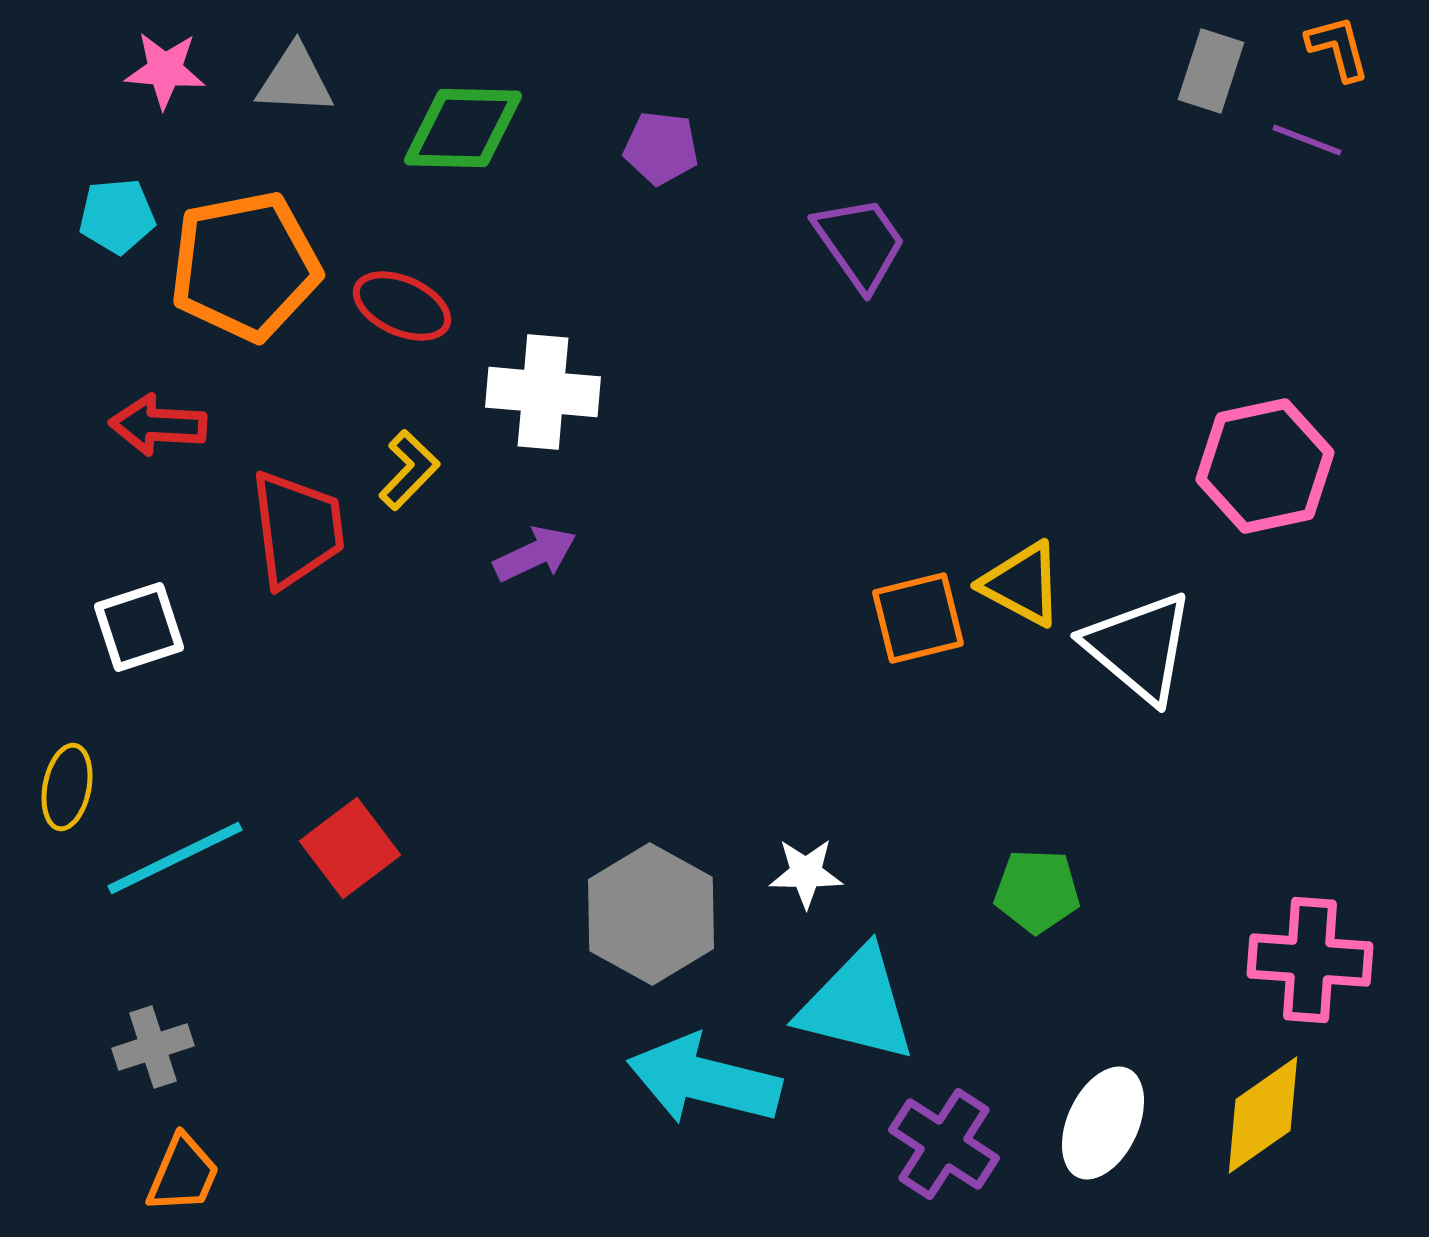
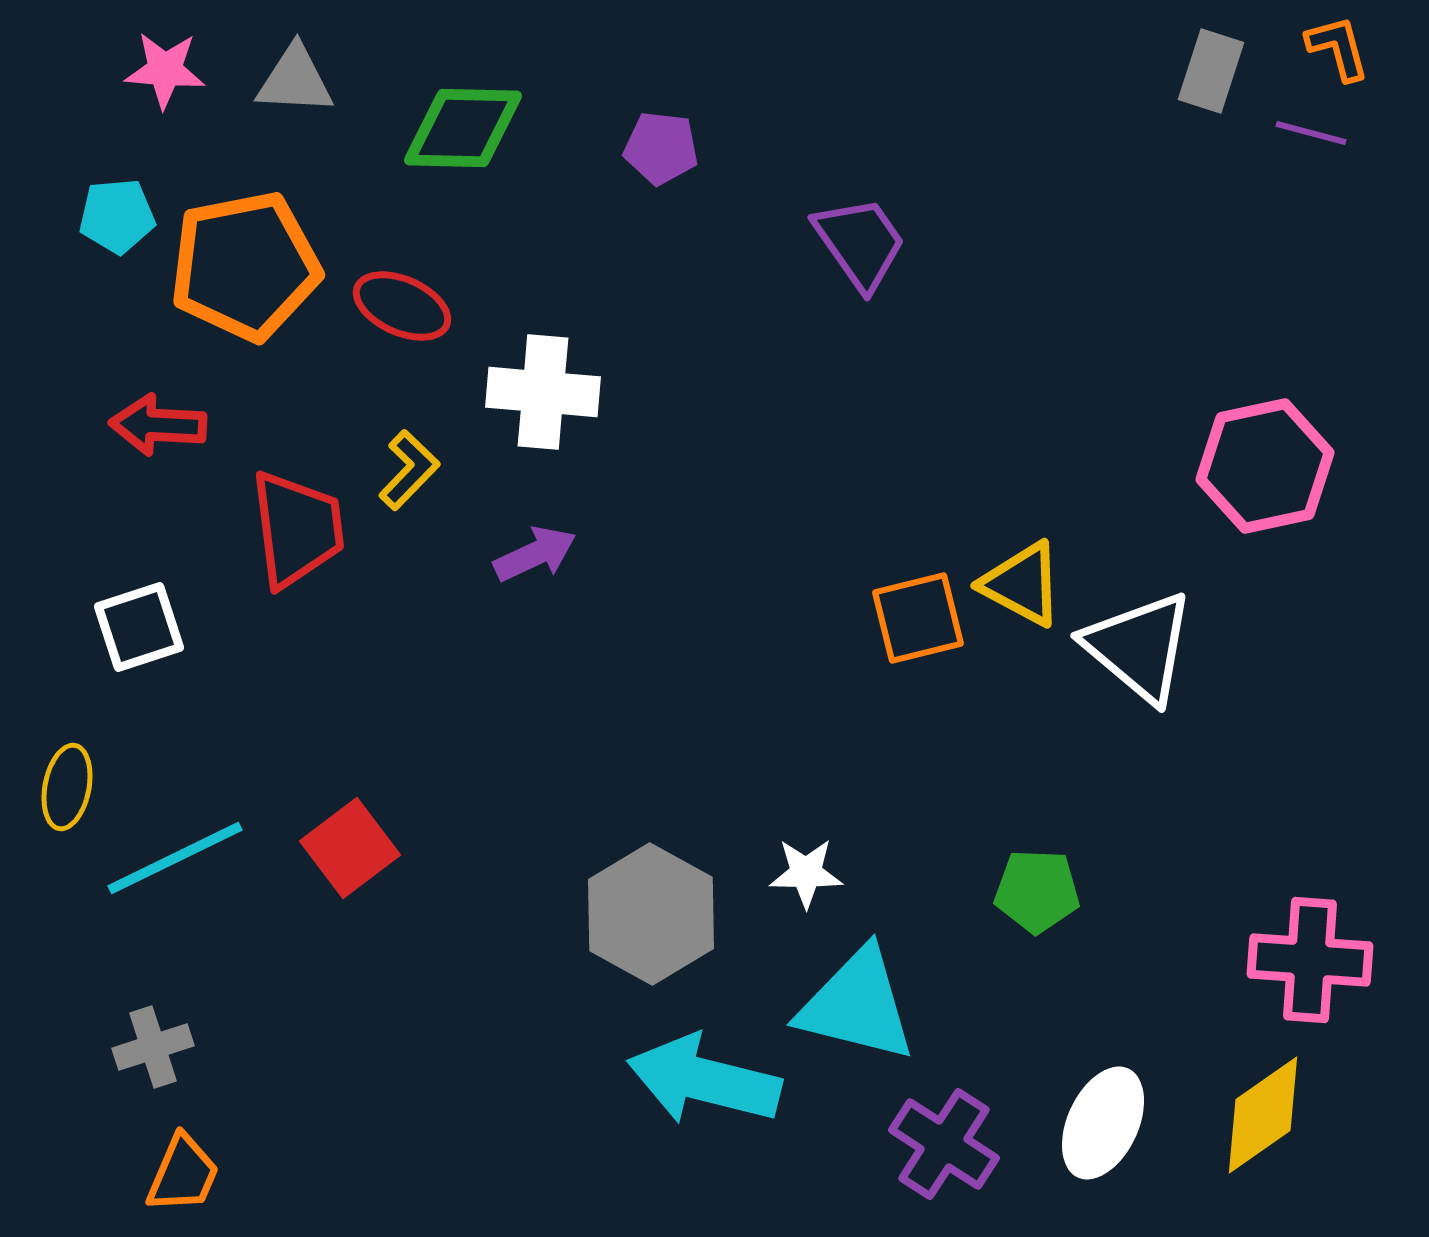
purple line: moved 4 px right, 7 px up; rotated 6 degrees counterclockwise
